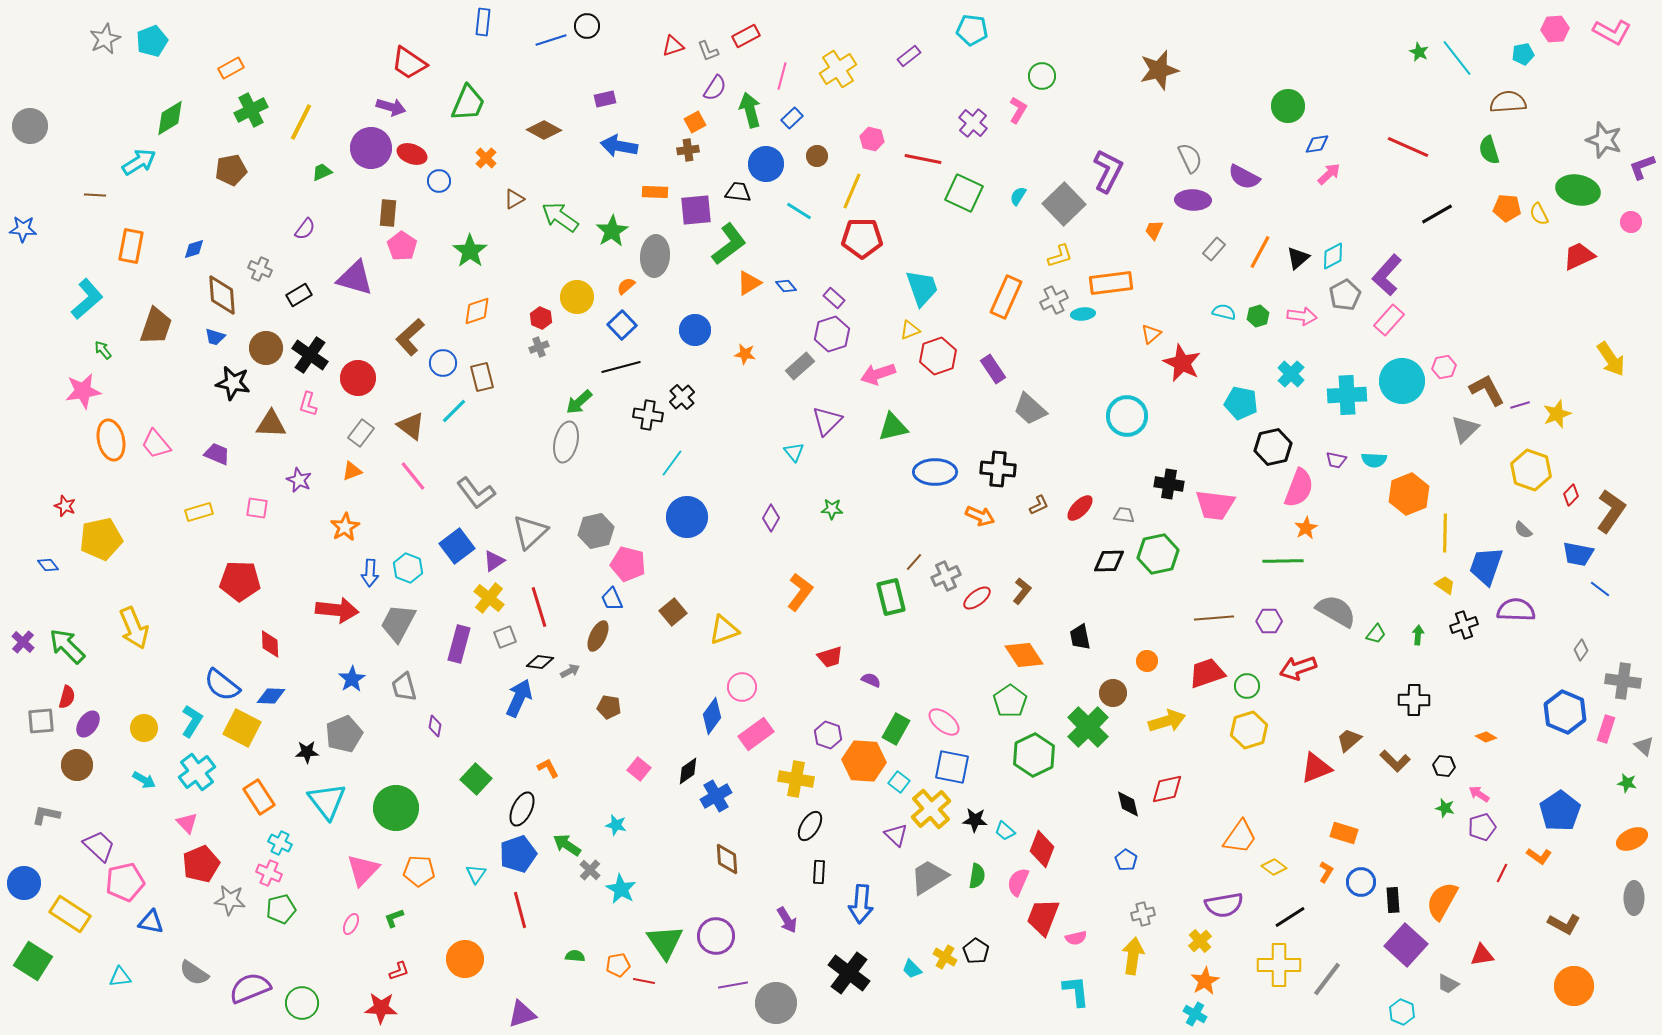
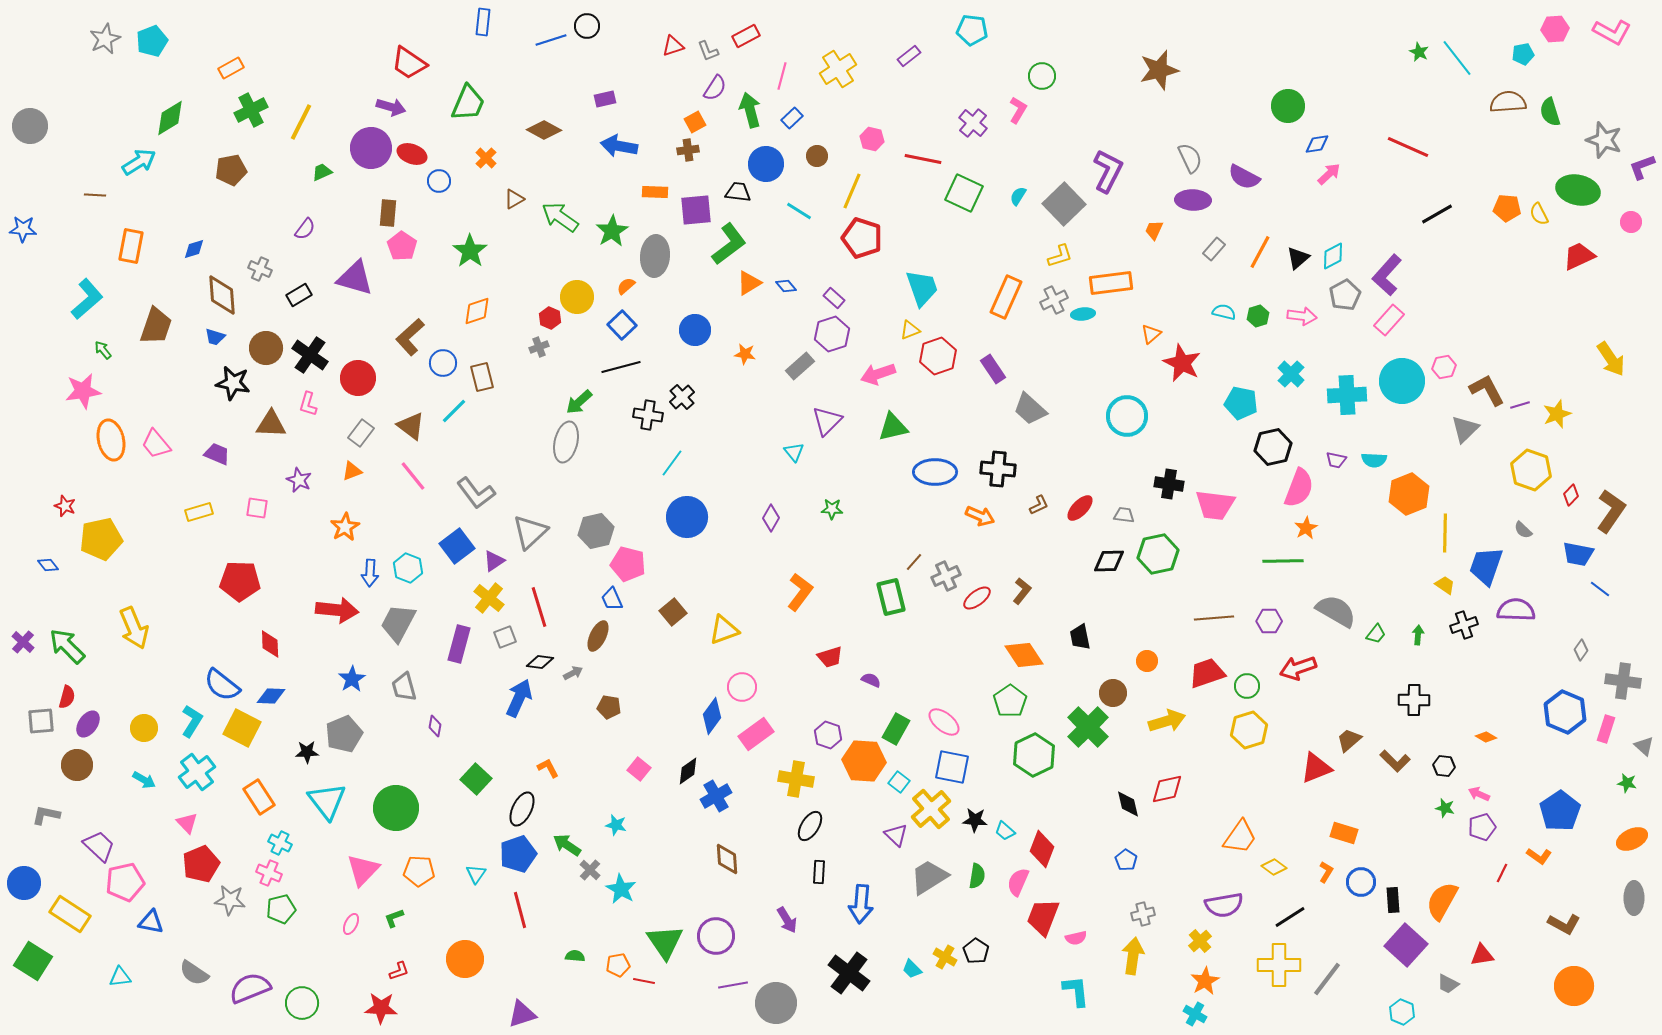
green semicircle at (1489, 150): moved 61 px right, 38 px up
red pentagon at (862, 238): rotated 18 degrees clockwise
red hexagon at (541, 318): moved 9 px right
gray arrow at (570, 671): moved 3 px right, 2 px down
pink arrow at (1479, 794): rotated 10 degrees counterclockwise
